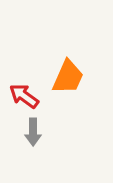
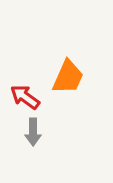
red arrow: moved 1 px right, 1 px down
